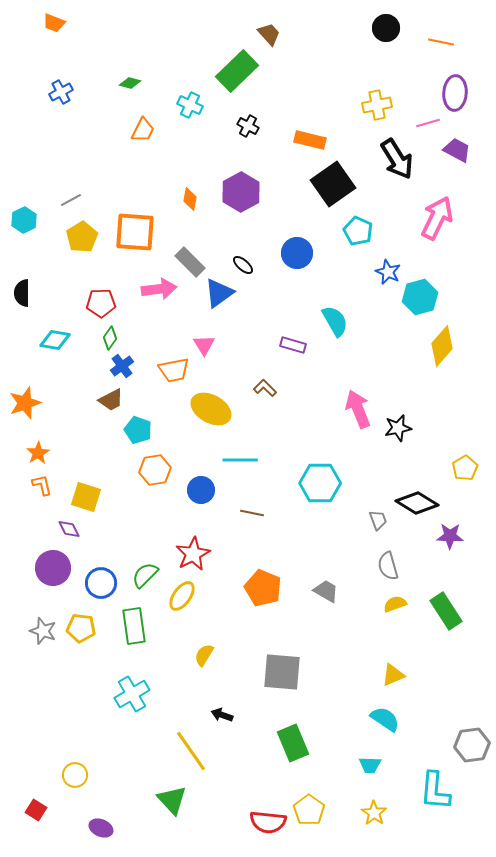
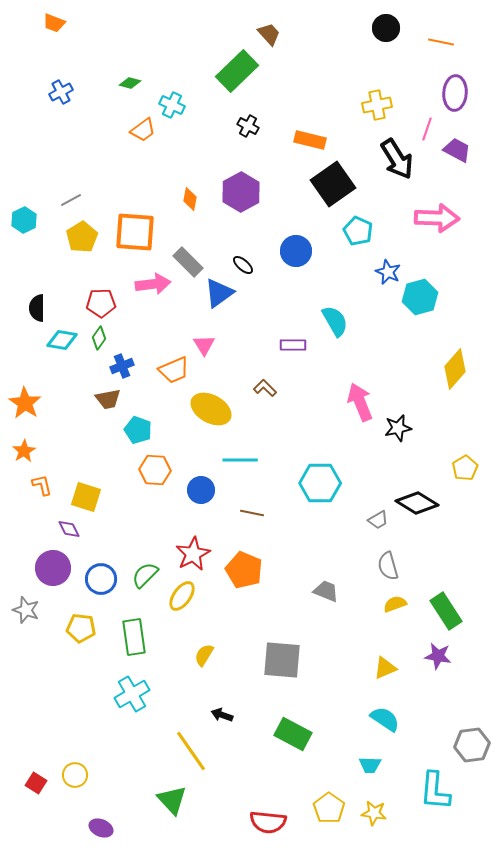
cyan cross at (190, 105): moved 18 px left
pink line at (428, 123): moved 1 px left, 6 px down; rotated 55 degrees counterclockwise
orange trapezoid at (143, 130): rotated 28 degrees clockwise
pink arrow at (437, 218): rotated 66 degrees clockwise
blue circle at (297, 253): moved 1 px left, 2 px up
gray rectangle at (190, 262): moved 2 px left
pink arrow at (159, 289): moved 6 px left, 5 px up
black semicircle at (22, 293): moved 15 px right, 15 px down
green diamond at (110, 338): moved 11 px left
cyan diamond at (55, 340): moved 7 px right
purple rectangle at (293, 345): rotated 15 degrees counterclockwise
yellow diamond at (442, 346): moved 13 px right, 23 px down
blue cross at (122, 366): rotated 15 degrees clockwise
orange trapezoid at (174, 370): rotated 12 degrees counterclockwise
brown trapezoid at (111, 400): moved 3 px left, 1 px up; rotated 16 degrees clockwise
orange star at (25, 403): rotated 20 degrees counterclockwise
pink arrow at (358, 409): moved 2 px right, 7 px up
orange star at (38, 453): moved 14 px left, 2 px up
orange hexagon at (155, 470): rotated 12 degrees clockwise
gray trapezoid at (378, 520): rotated 80 degrees clockwise
purple star at (450, 536): moved 12 px left, 120 px down; rotated 8 degrees clockwise
blue circle at (101, 583): moved 4 px up
orange pentagon at (263, 588): moved 19 px left, 18 px up
gray trapezoid at (326, 591): rotated 8 degrees counterclockwise
green rectangle at (134, 626): moved 11 px down
gray star at (43, 631): moved 17 px left, 21 px up
gray square at (282, 672): moved 12 px up
yellow triangle at (393, 675): moved 8 px left, 7 px up
green rectangle at (293, 743): moved 9 px up; rotated 39 degrees counterclockwise
red square at (36, 810): moved 27 px up
yellow pentagon at (309, 810): moved 20 px right, 2 px up
yellow star at (374, 813): rotated 25 degrees counterclockwise
